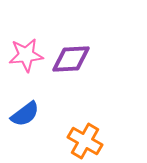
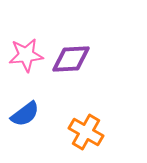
orange cross: moved 1 px right, 9 px up
